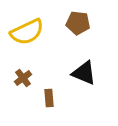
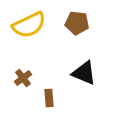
brown pentagon: moved 1 px left
yellow semicircle: moved 2 px right, 7 px up
